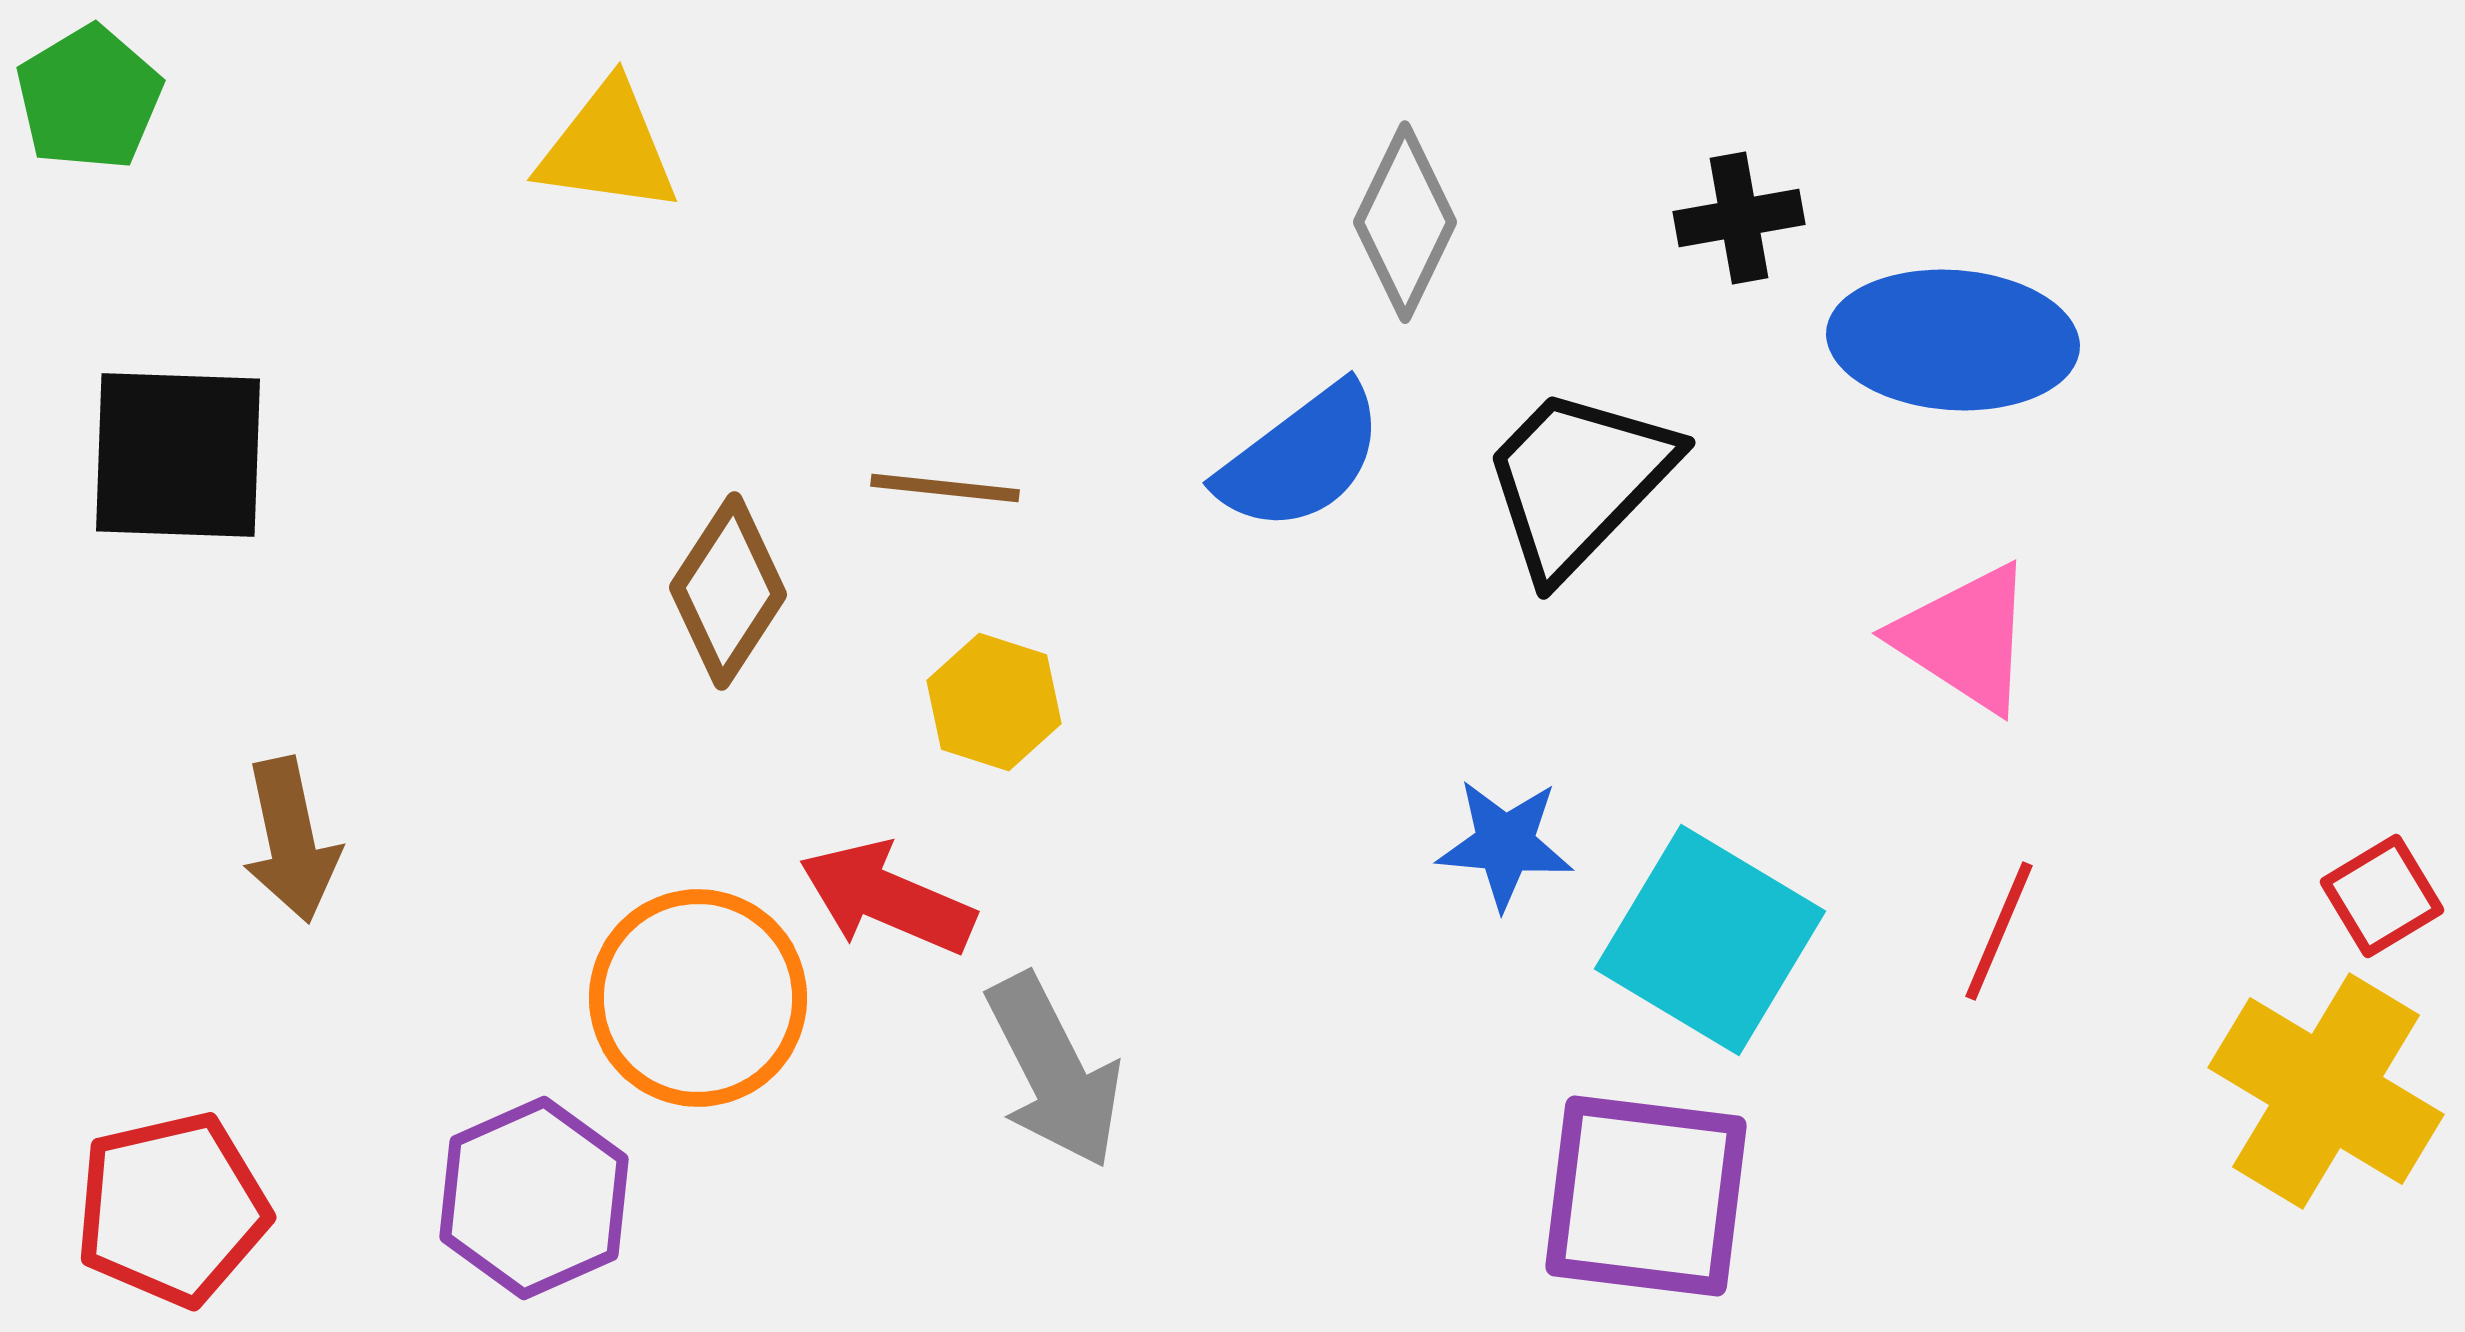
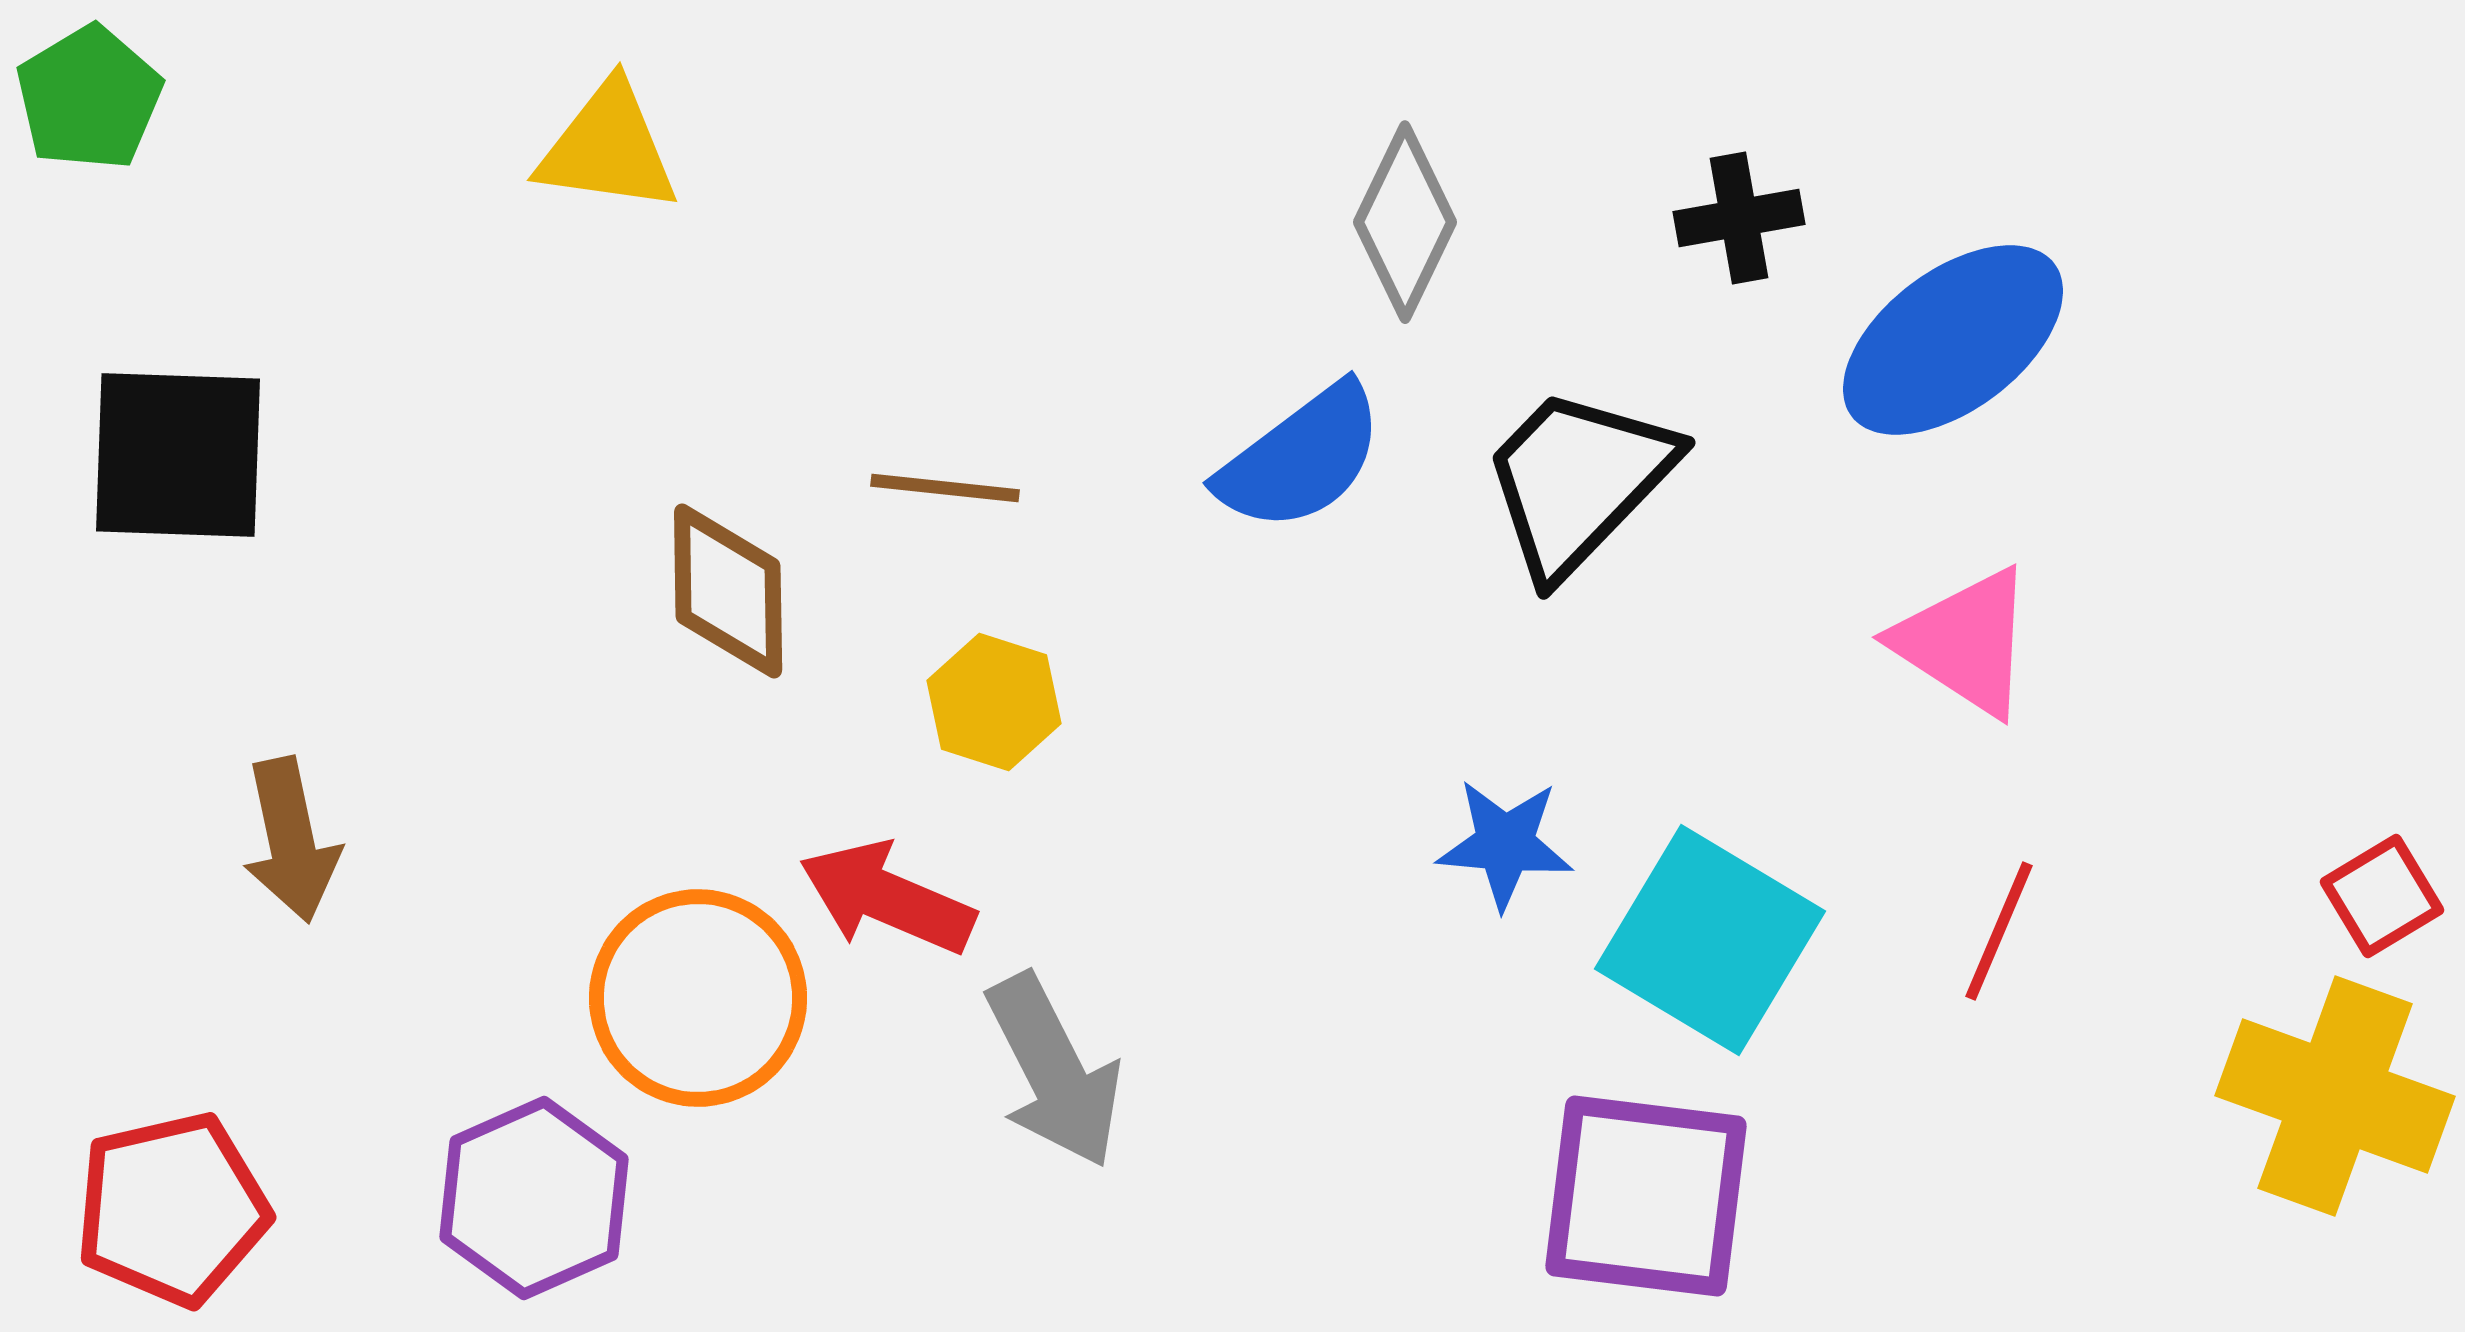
blue ellipse: rotated 41 degrees counterclockwise
brown diamond: rotated 34 degrees counterclockwise
pink triangle: moved 4 px down
yellow cross: moved 9 px right, 5 px down; rotated 11 degrees counterclockwise
